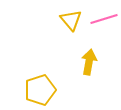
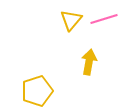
yellow triangle: rotated 20 degrees clockwise
yellow pentagon: moved 3 px left, 1 px down
